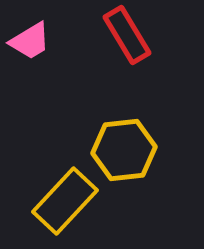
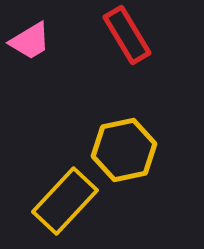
yellow hexagon: rotated 6 degrees counterclockwise
